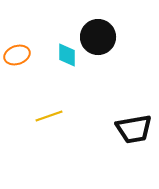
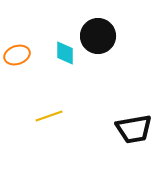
black circle: moved 1 px up
cyan diamond: moved 2 px left, 2 px up
